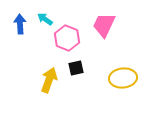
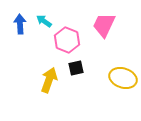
cyan arrow: moved 1 px left, 2 px down
pink hexagon: moved 2 px down
yellow ellipse: rotated 24 degrees clockwise
